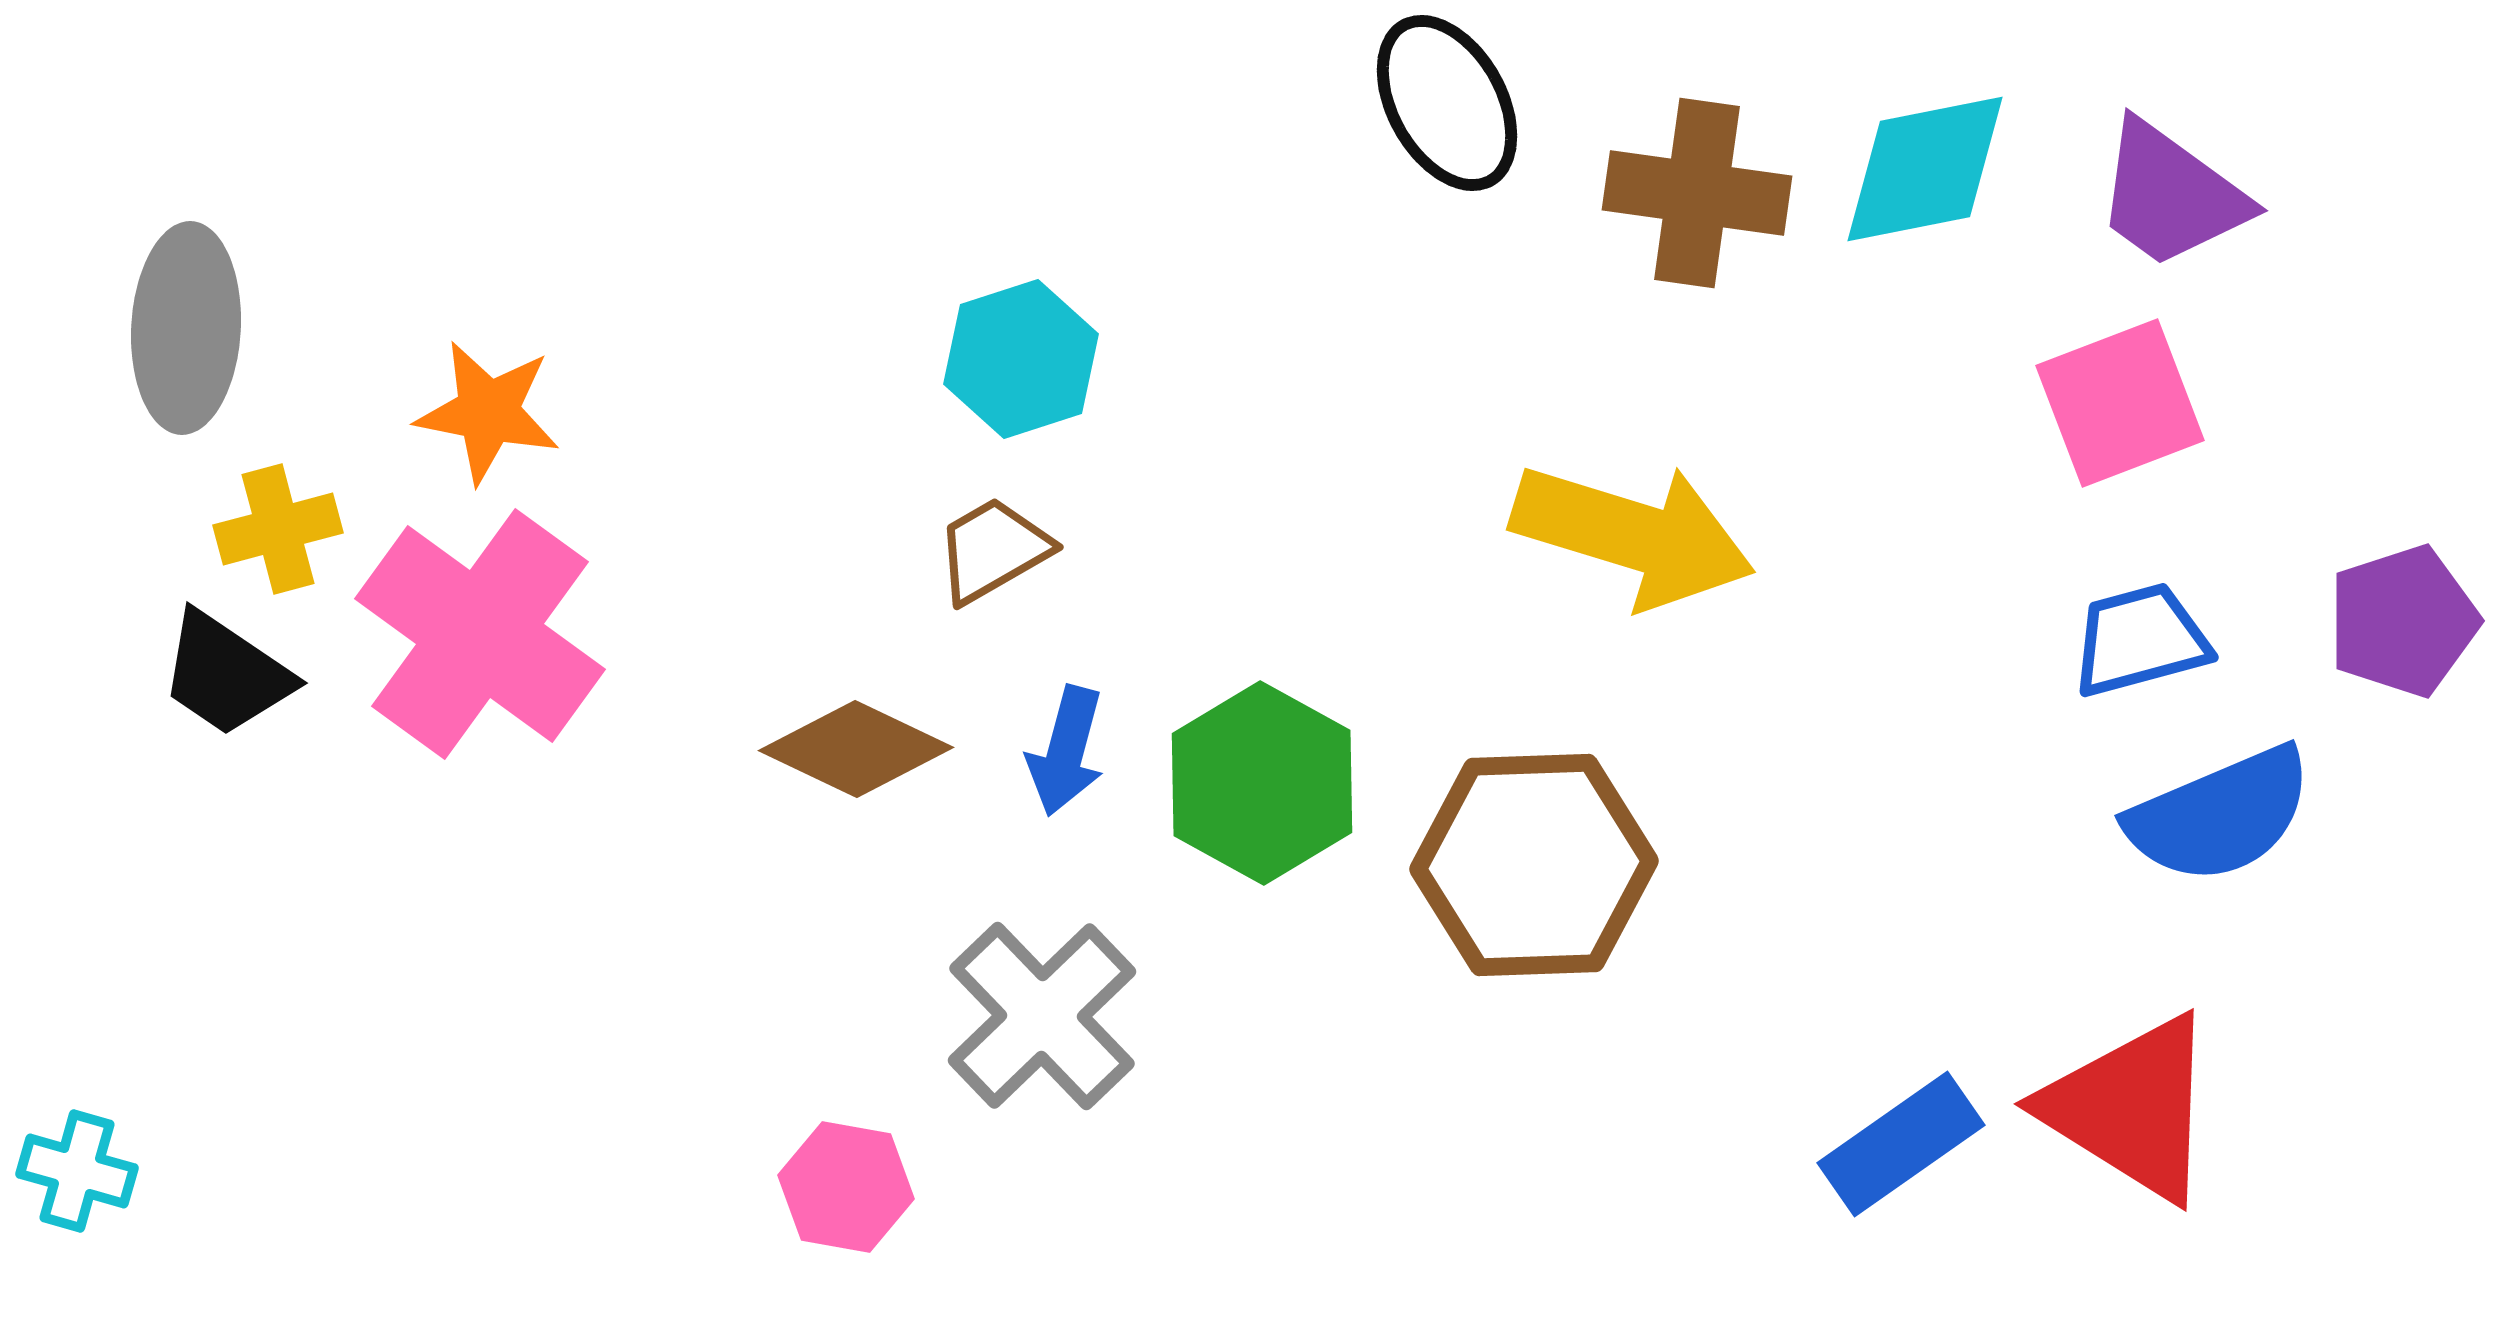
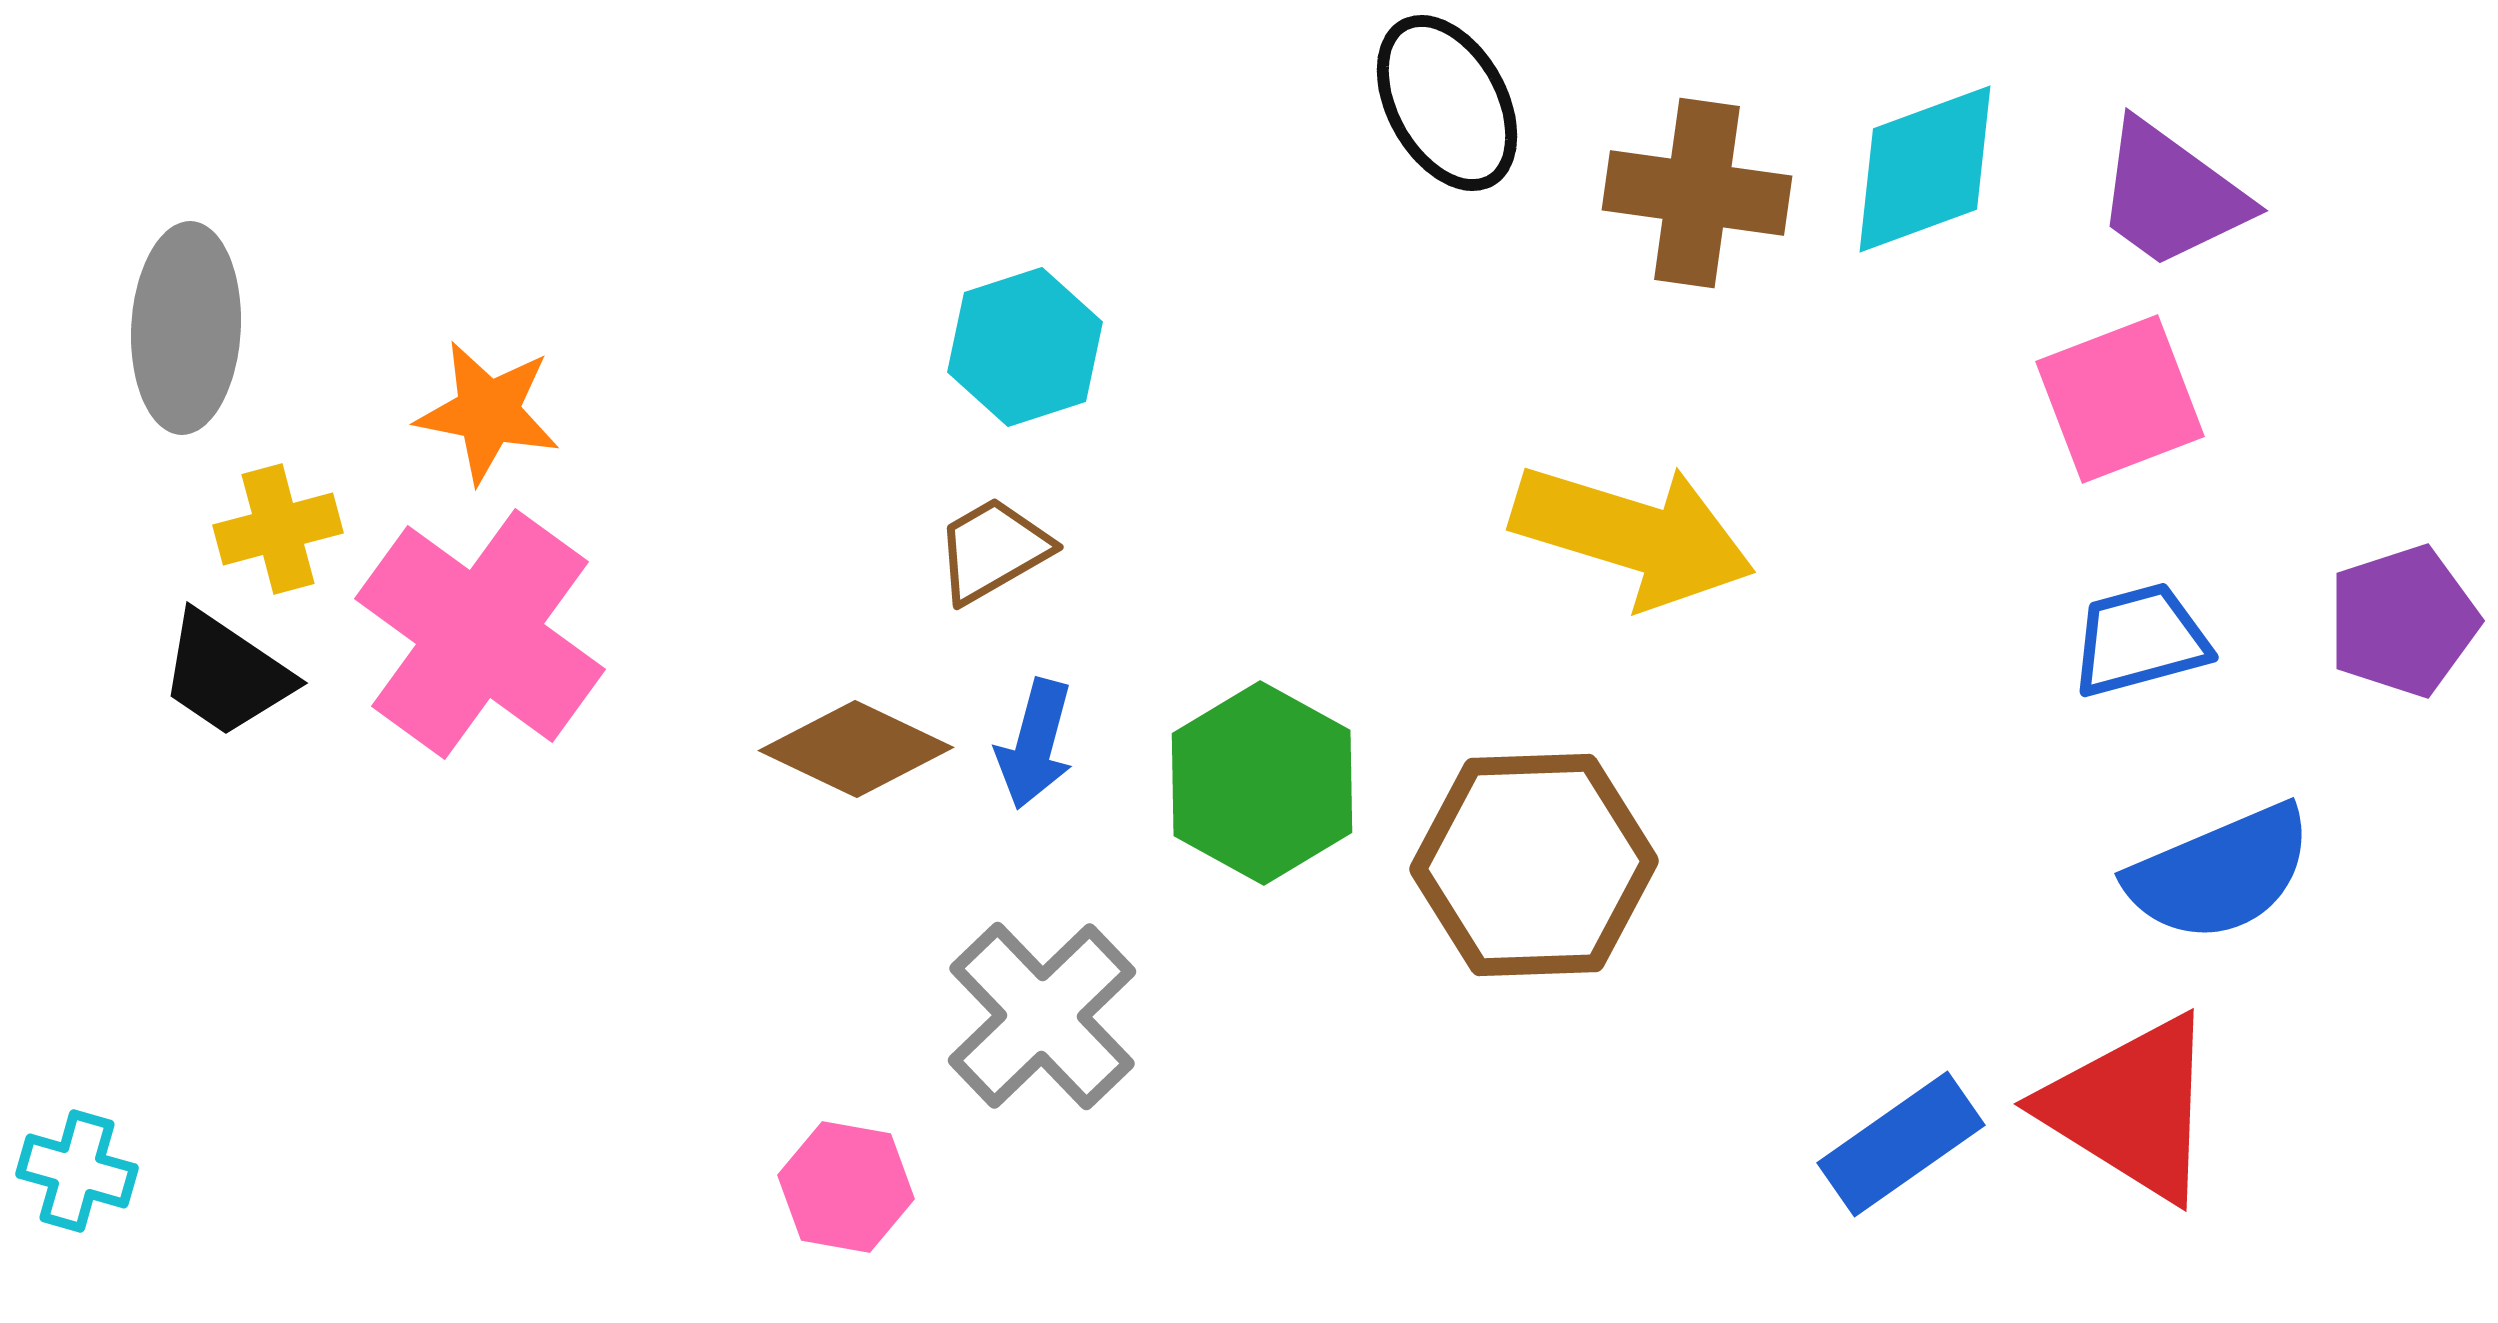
cyan diamond: rotated 9 degrees counterclockwise
cyan hexagon: moved 4 px right, 12 px up
pink square: moved 4 px up
blue arrow: moved 31 px left, 7 px up
blue semicircle: moved 58 px down
